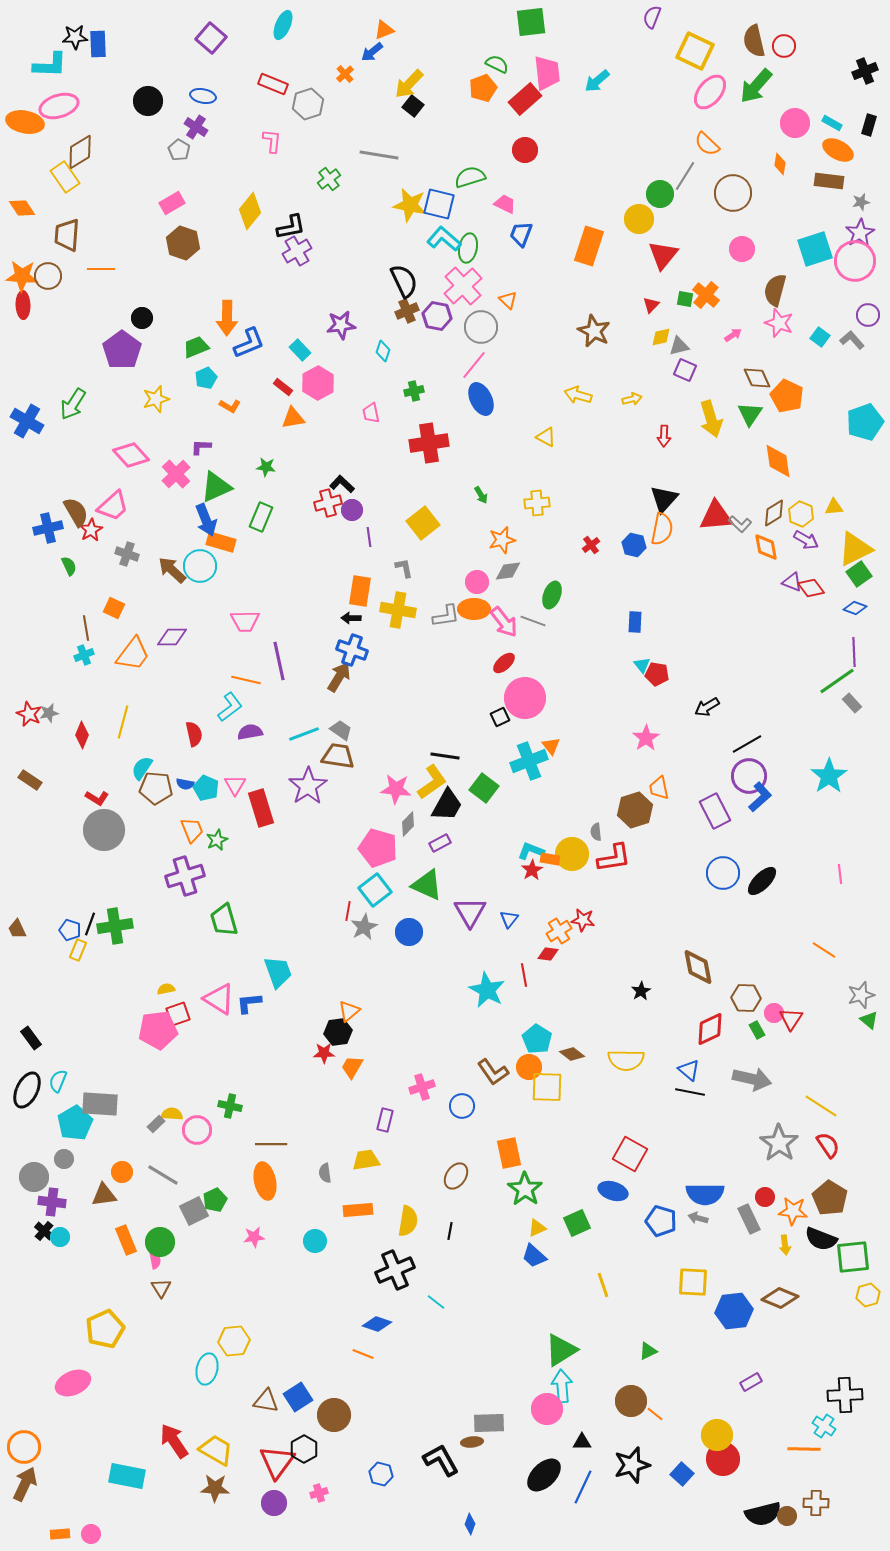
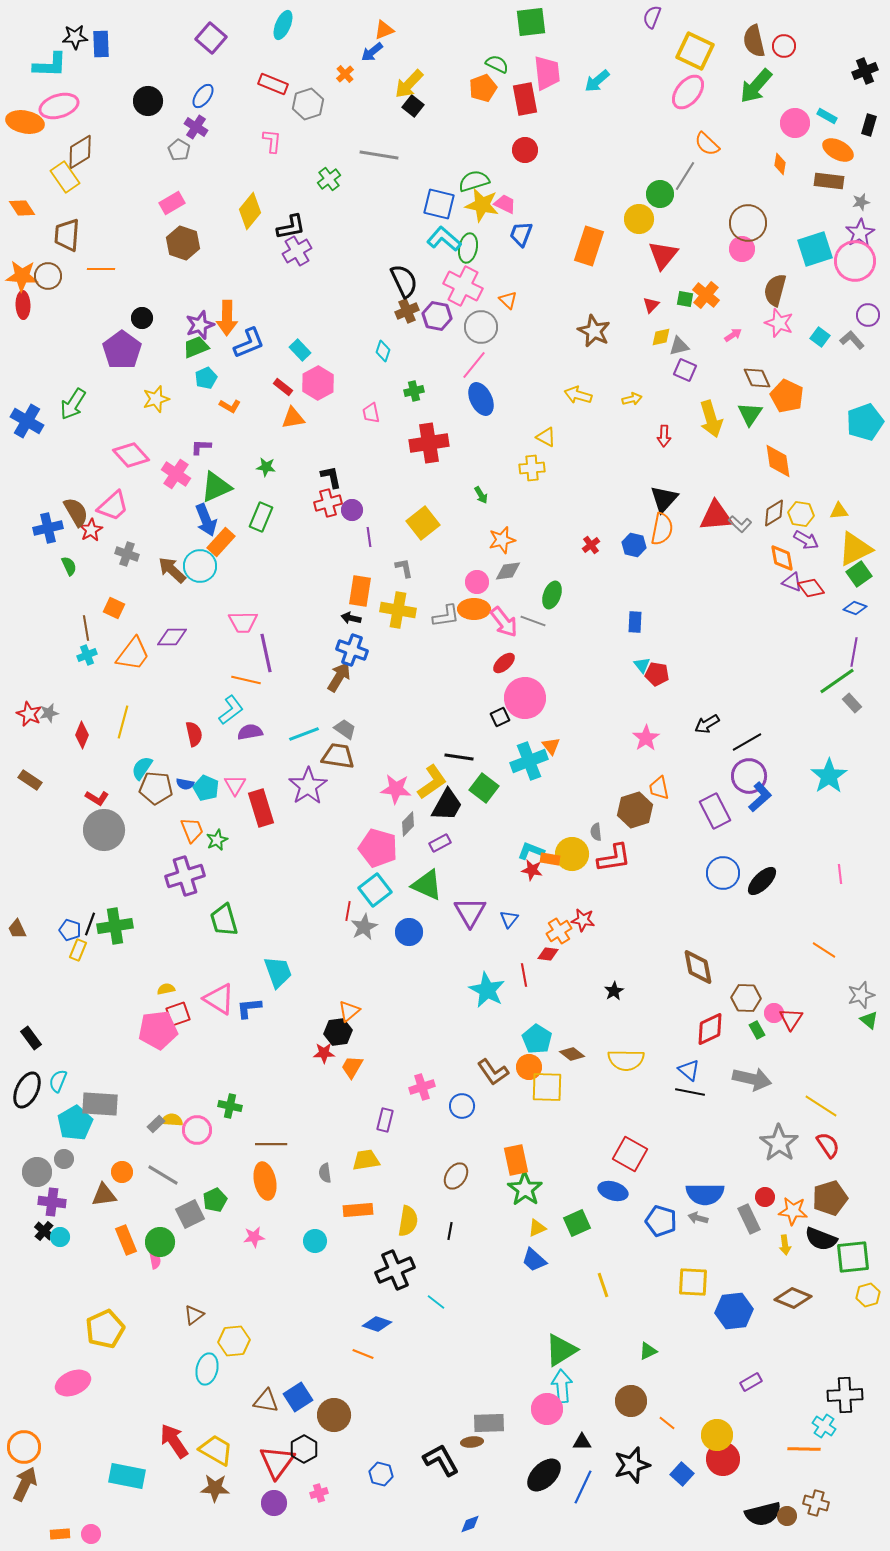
blue rectangle at (98, 44): moved 3 px right
pink ellipse at (710, 92): moved 22 px left
blue ellipse at (203, 96): rotated 65 degrees counterclockwise
red rectangle at (525, 99): rotated 60 degrees counterclockwise
cyan rectangle at (832, 123): moved 5 px left, 7 px up
green semicircle at (470, 177): moved 4 px right, 4 px down
brown circle at (733, 193): moved 15 px right, 30 px down
yellow star at (410, 205): moved 72 px right
pink cross at (463, 286): rotated 21 degrees counterclockwise
purple star at (341, 325): moved 141 px left; rotated 12 degrees counterclockwise
pink cross at (176, 474): rotated 12 degrees counterclockwise
black L-shape at (342, 484): moved 11 px left, 7 px up; rotated 35 degrees clockwise
yellow cross at (537, 503): moved 5 px left, 35 px up
yellow triangle at (834, 507): moved 5 px right, 4 px down
yellow hexagon at (801, 514): rotated 15 degrees counterclockwise
orange rectangle at (221, 542): rotated 64 degrees counterclockwise
orange diamond at (766, 547): moved 16 px right, 11 px down
black arrow at (351, 618): rotated 12 degrees clockwise
pink trapezoid at (245, 621): moved 2 px left, 1 px down
purple line at (854, 652): rotated 12 degrees clockwise
cyan cross at (84, 655): moved 3 px right
purple line at (279, 661): moved 13 px left, 8 px up
cyan L-shape at (230, 707): moved 1 px right, 3 px down
black arrow at (707, 707): moved 17 px down
gray trapezoid at (341, 730): moved 4 px right, 1 px up
black line at (747, 744): moved 2 px up
black line at (445, 756): moved 14 px right, 1 px down
red star at (532, 870): rotated 30 degrees counterclockwise
black star at (641, 991): moved 27 px left
blue L-shape at (249, 1003): moved 5 px down
yellow semicircle at (172, 1114): moved 6 px down
orange rectangle at (509, 1153): moved 7 px right, 7 px down
gray circle at (34, 1177): moved 3 px right, 5 px up
brown pentagon at (830, 1198): rotated 24 degrees clockwise
gray square at (194, 1211): moved 4 px left, 3 px down
blue trapezoid at (534, 1256): moved 4 px down
brown triangle at (161, 1288): moved 33 px right, 27 px down; rotated 25 degrees clockwise
brown diamond at (780, 1298): moved 13 px right
orange line at (655, 1414): moved 12 px right, 9 px down
brown cross at (816, 1503): rotated 15 degrees clockwise
blue diamond at (470, 1524): rotated 50 degrees clockwise
